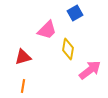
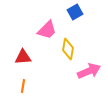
blue square: moved 1 px up
red triangle: rotated 12 degrees clockwise
pink arrow: moved 1 px left, 1 px down; rotated 15 degrees clockwise
